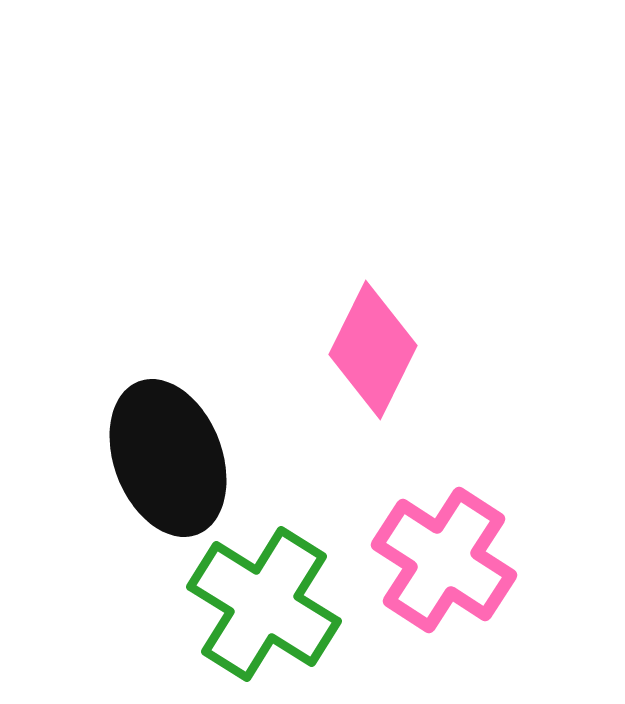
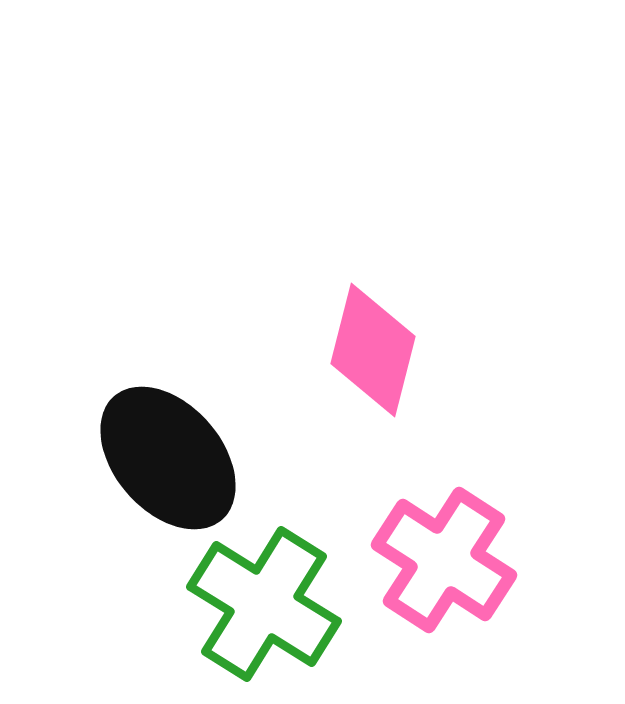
pink diamond: rotated 12 degrees counterclockwise
black ellipse: rotated 20 degrees counterclockwise
